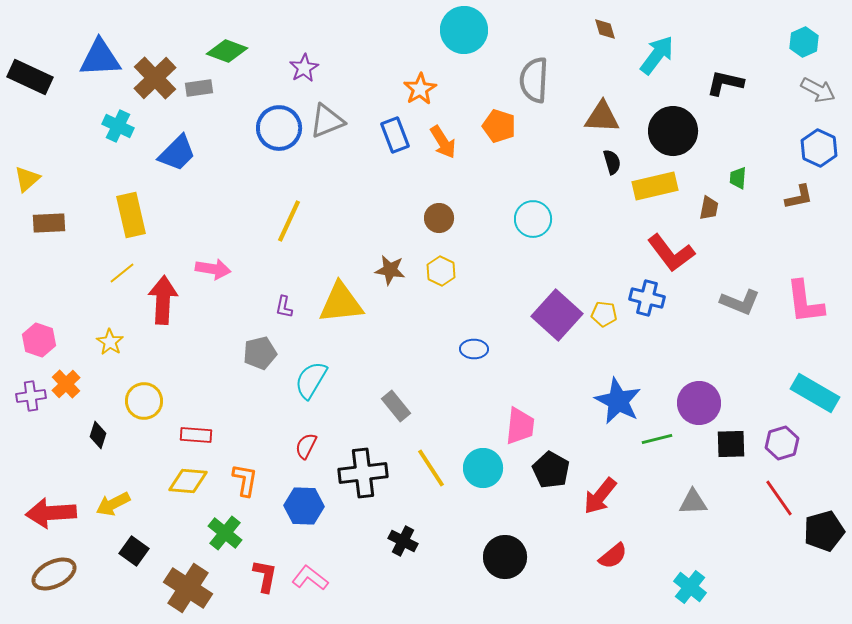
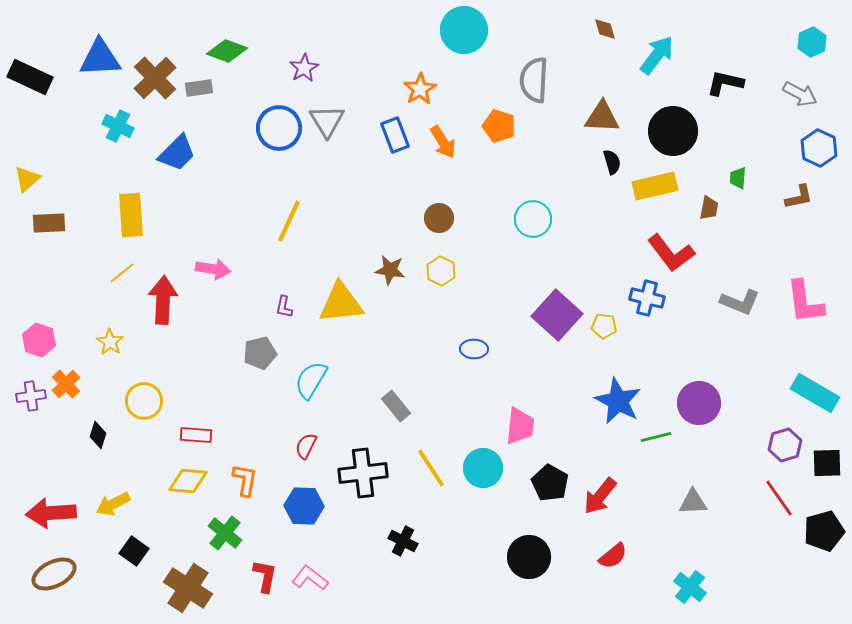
cyan hexagon at (804, 42): moved 8 px right
gray arrow at (818, 90): moved 18 px left, 4 px down
gray triangle at (327, 121): rotated 39 degrees counterclockwise
yellow rectangle at (131, 215): rotated 9 degrees clockwise
yellow pentagon at (604, 314): moved 12 px down
green line at (657, 439): moved 1 px left, 2 px up
purple hexagon at (782, 443): moved 3 px right, 2 px down
black square at (731, 444): moved 96 px right, 19 px down
black pentagon at (551, 470): moved 1 px left, 13 px down
black circle at (505, 557): moved 24 px right
